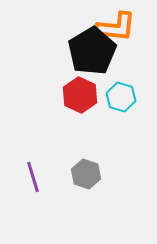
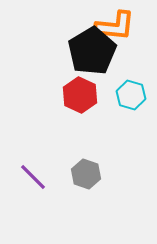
orange L-shape: moved 1 px left, 1 px up
cyan hexagon: moved 10 px right, 2 px up
purple line: rotated 28 degrees counterclockwise
